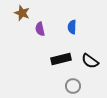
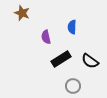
purple semicircle: moved 6 px right, 8 px down
black rectangle: rotated 18 degrees counterclockwise
